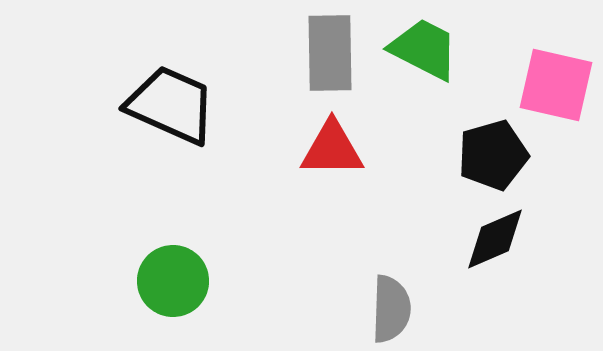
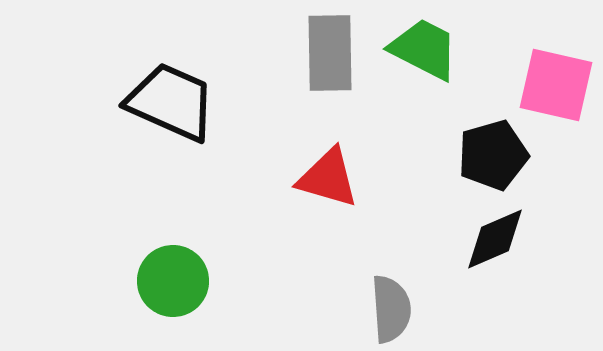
black trapezoid: moved 3 px up
red triangle: moved 4 px left, 29 px down; rotated 16 degrees clockwise
gray semicircle: rotated 6 degrees counterclockwise
